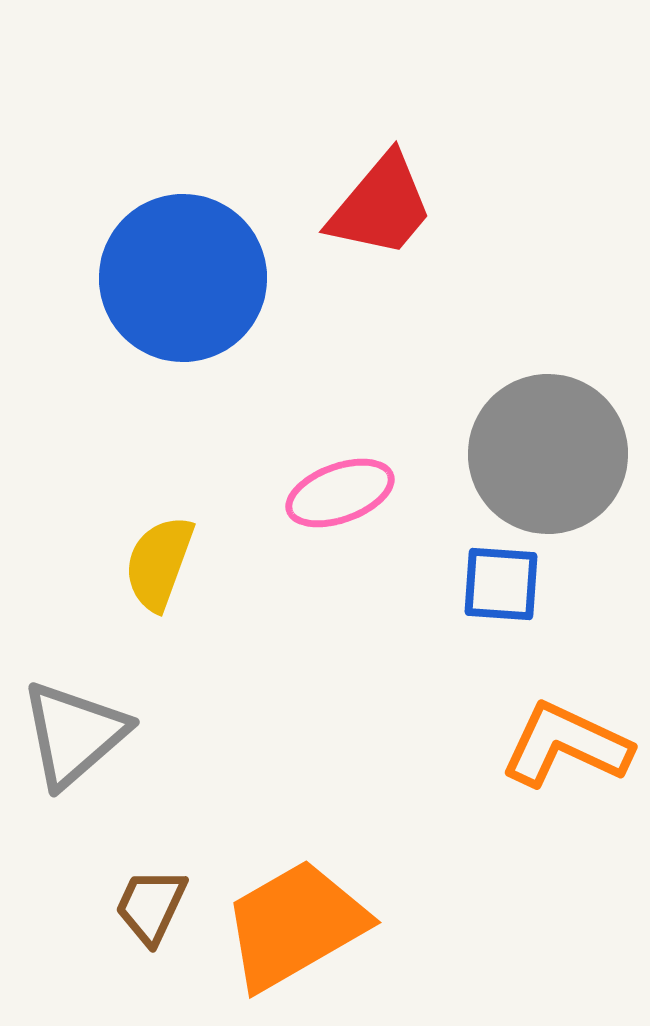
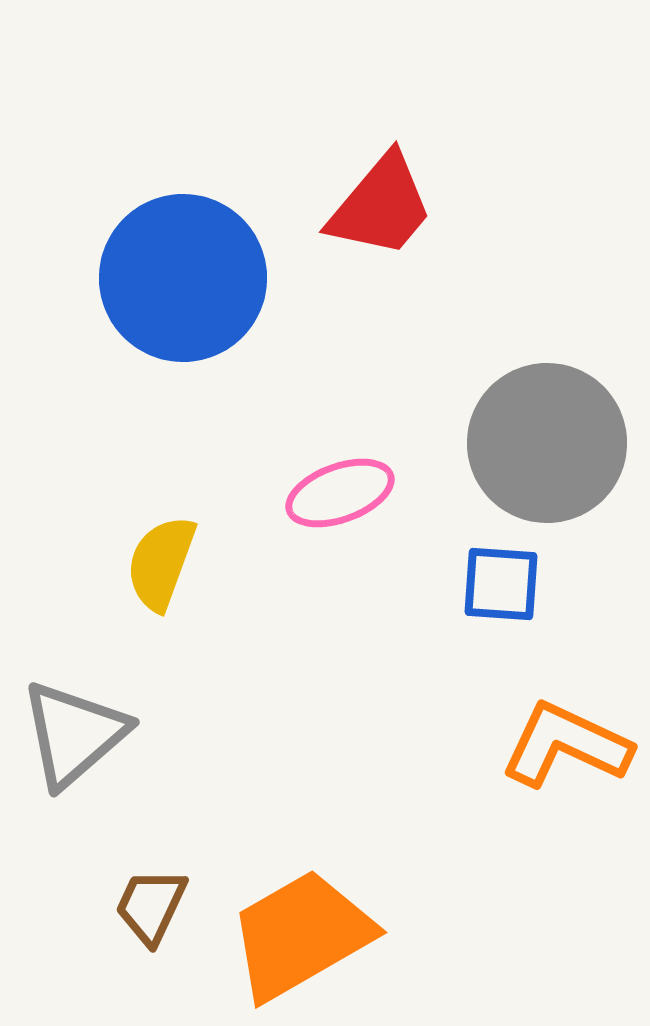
gray circle: moved 1 px left, 11 px up
yellow semicircle: moved 2 px right
orange trapezoid: moved 6 px right, 10 px down
